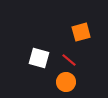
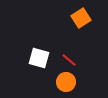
orange square: moved 14 px up; rotated 18 degrees counterclockwise
